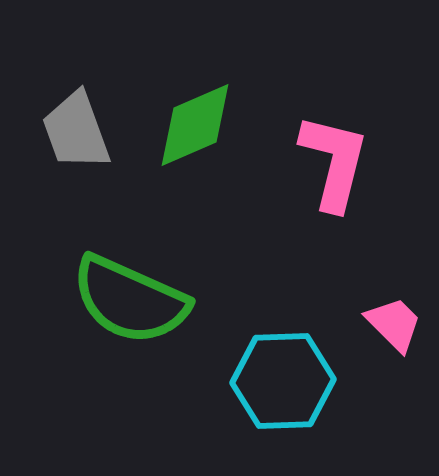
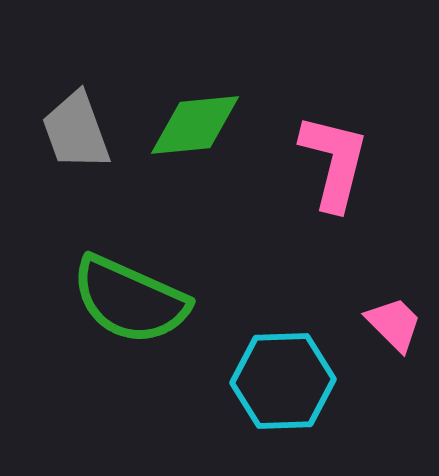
green diamond: rotated 18 degrees clockwise
